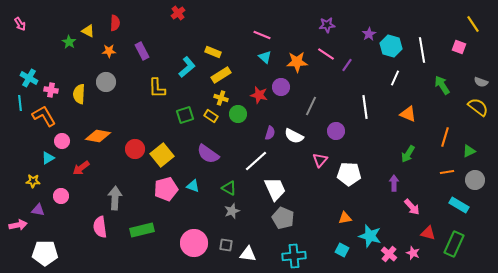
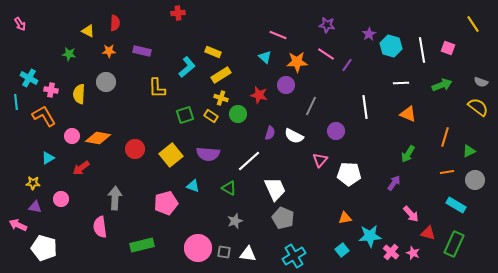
red cross at (178, 13): rotated 32 degrees clockwise
purple star at (327, 25): rotated 14 degrees clockwise
pink line at (262, 35): moved 16 px right
green star at (69, 42): moved 12 px down; rotated 24 degrees counterclockwise
pink square at (459, 47): moved 11 px left, 1 px down
purple rectangle at (142, 51): rotated 48 degrees counterclockwise
white line at (395, 78): moved 6 px right, 5 px down; rotated 63 degrees clockwise
green arrow at (442, 85): rotated 102 degrees clockwise
purple circle at (281, 87): moved 5 px right, 2 px up
cyan line at (20, 103): moved 4 px left, 1 px up
orange diamond at (98, 136): moved 2 px down
pink circle at (62, 141): moved 10 px right, 5 px up
purple semicircle at (208, 154): rotated 30 degrees counterclockwise
yellow square at (162, 155): moved 9 px right
white line at (256, 161): moved 7 px left
yellow star at (33, 181): moved 2 px down
purple arrow at (394, 183): rotated 35 degrees clockwise
pink pentagon at (166, 189): moved 14 px down
pink circle at (61, 196): moved 3 px down
cyan rectangle at (459, 205): moved 3 px left
pink arrow at (412, 207): moved 1 px left, 7 px down
purple triangle at (38, 210): moved 3 px left, 3 px up
gray star at (232, 211): moved 3 px right, 10 px down
pink arrow at (18, 225): rotated 144 degrees counterclockwise
green rectangle at (142, 230): moved 15 px down
cyan star at (370, 236): rotated 20 degrees counterclockwise
pink circle at (194, 243): moved 4 px right, 5 px down
gray square at (226, 245): moved 2 px left, 7 px down
cyan square at (342, 250): rotated 24 degrees clockwise
white pentagon at (45, 253): moved 1 px left, 5 px up; rotated 15 degrees clockwise
pink cross at (389, 254): moved 2 px right, 2 px up
cyan cross at (294, 256): rotated 25 degrees counterclockwise
